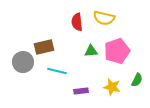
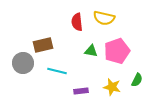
brown rectangle: moved 1 px left, 2 px up
green triangle: rotated 16 degrees clockwise
gray circle: moved 1 px down
